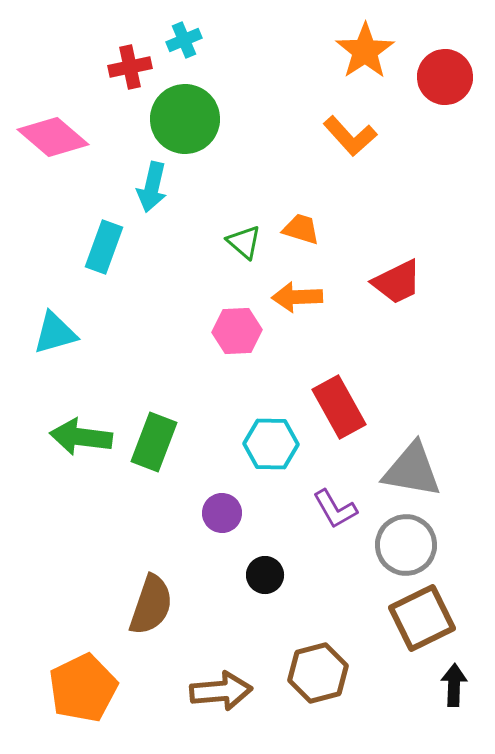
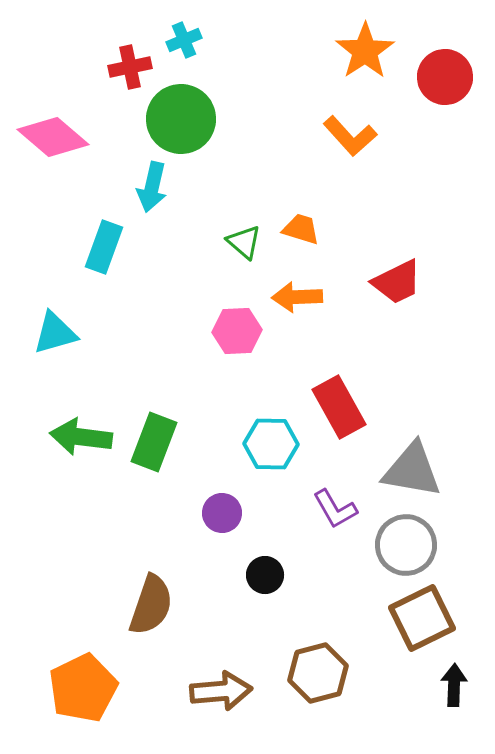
green circle: moved 4 px left
